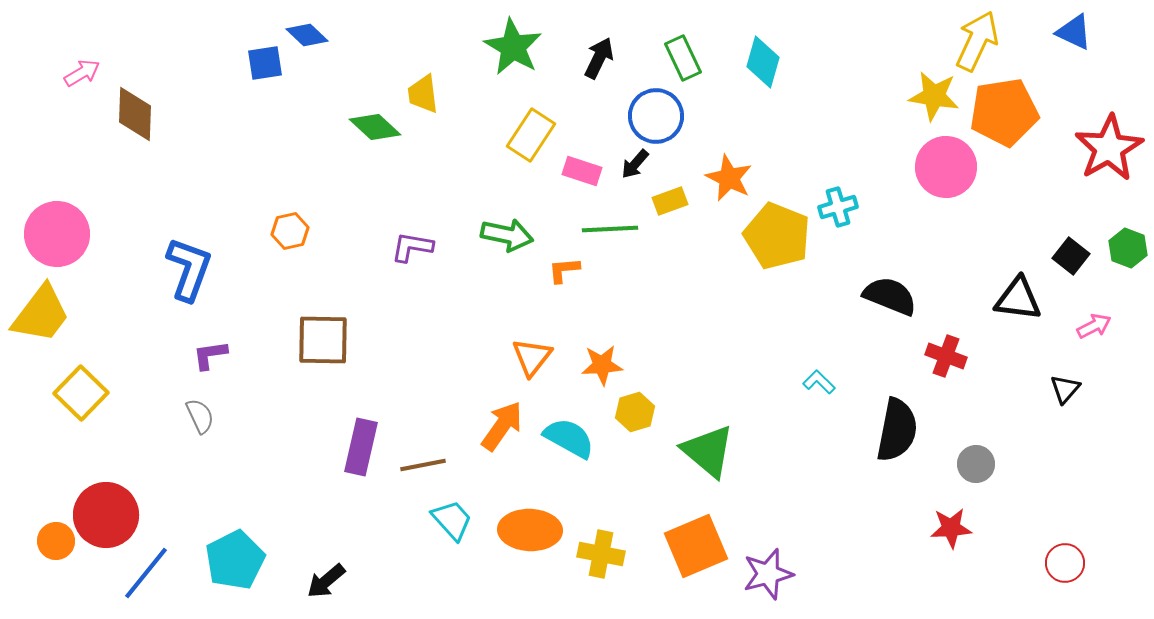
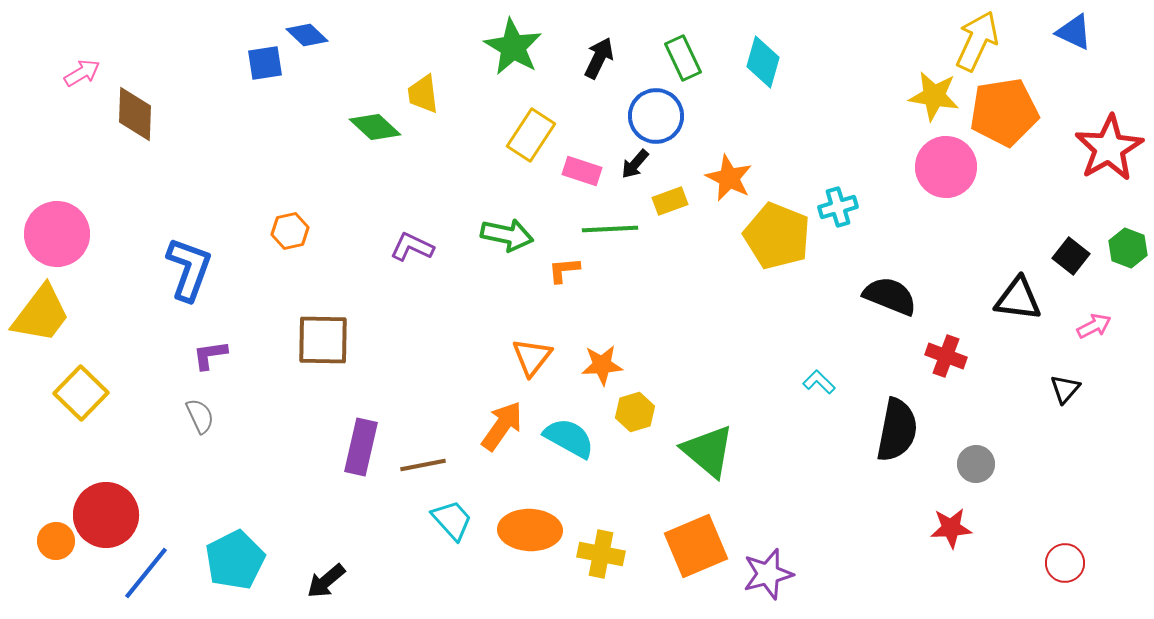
purple L-shape at (412, 247): rotated 15 degrees clockwise
